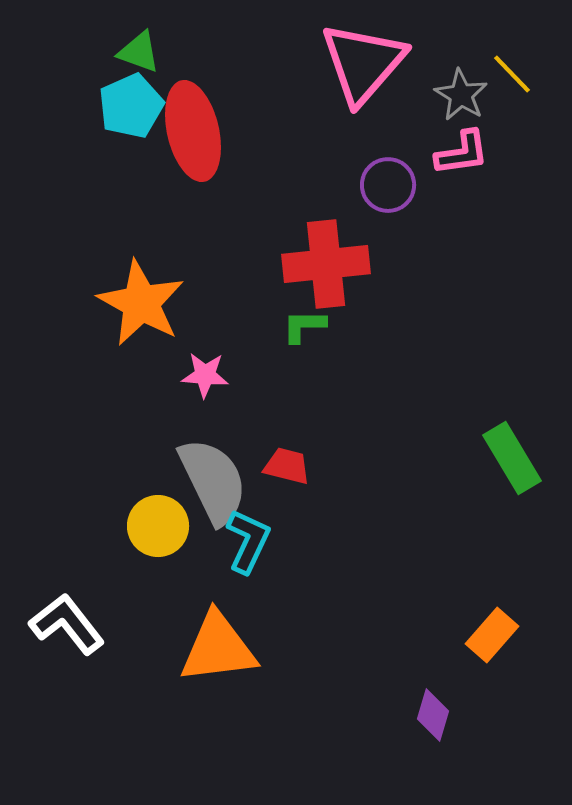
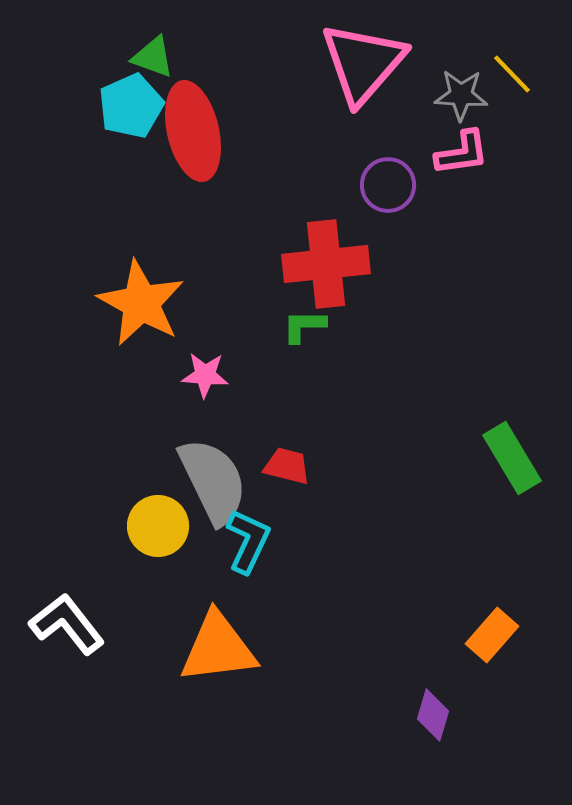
green triangle: moved 14 px right, 5 px down
gray star: rotated 28 degrees counterclockwise
